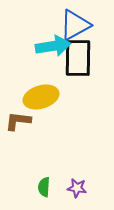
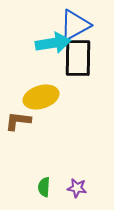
cyan arrow: moved 3 px up
